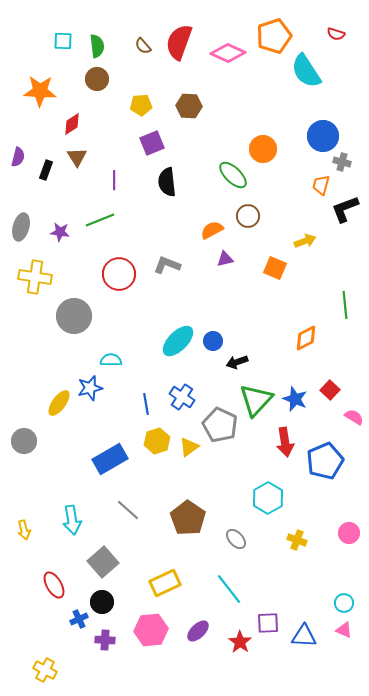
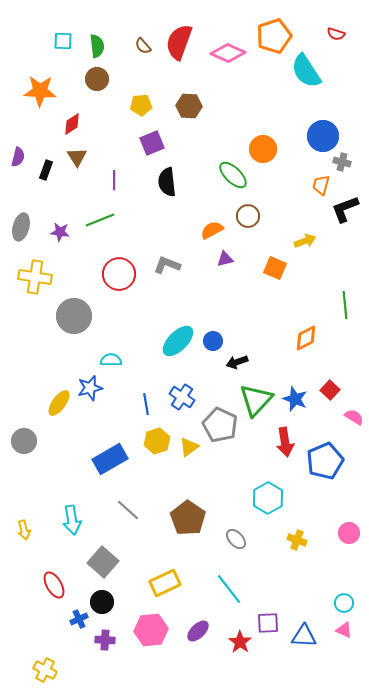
gray square at (103, 562): rotated 8 degrees counterclockwise
